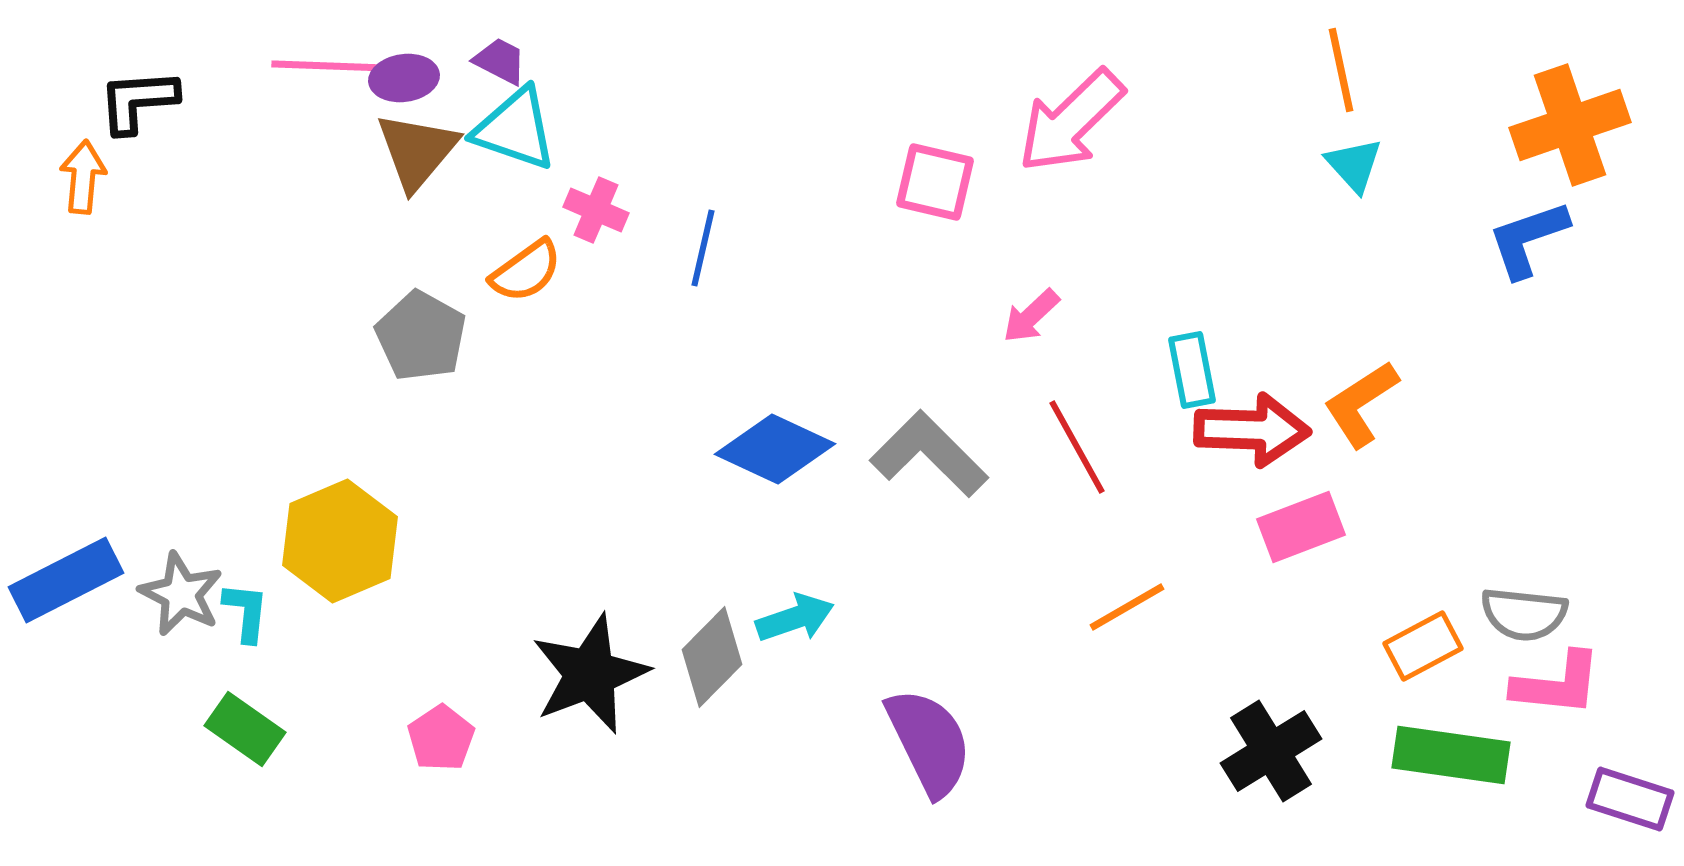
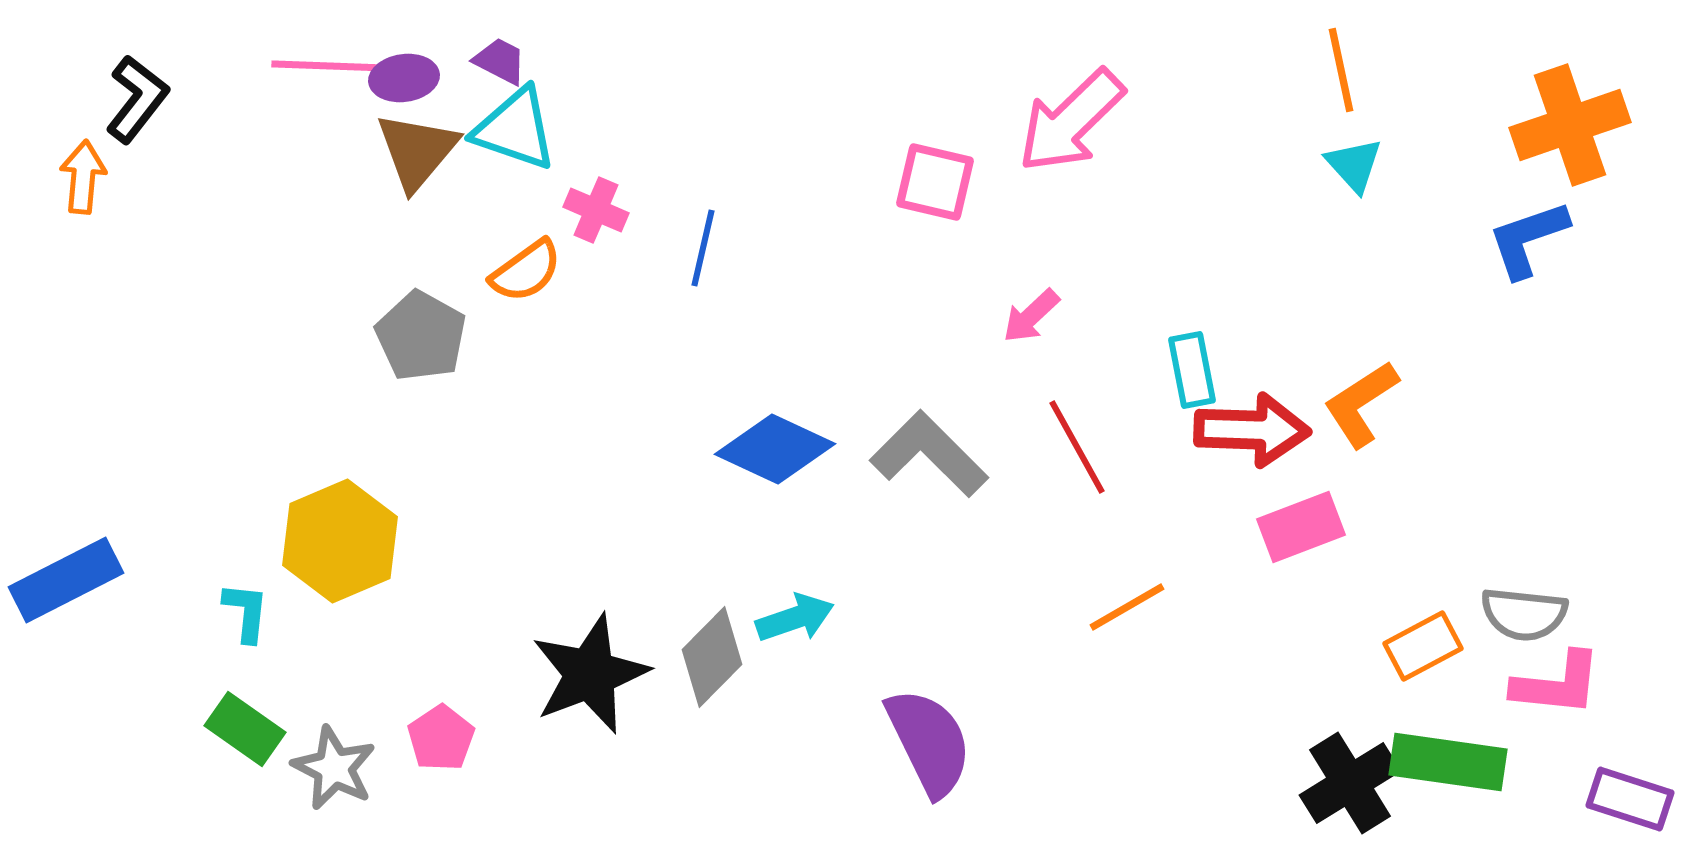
black L-shape at (138, 101): moved 1 px left, 2 px up; rotated 132 degrees clockwise
gray star at (181, 594): moved 153 px right, 174 px down
black cross at (1271, 751): moved 79 px right, 32 px down
green rectangle at (1451, 755): moved 3 px left, 7 px down
